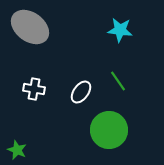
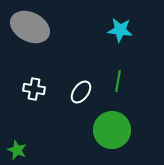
gray ellipse: rotated 9 degrees counterclockwise
green line: rotated 45 degrees clockwise
green circle: moved 3 px right
